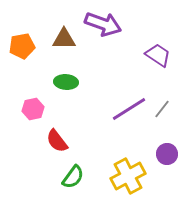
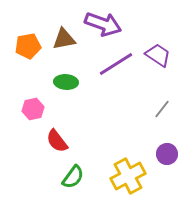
brown triangle: rotated 10 degrees counterclockwise
orange pentagon: moved 6 px right
purple line: moved 13 px left, 45 px up
